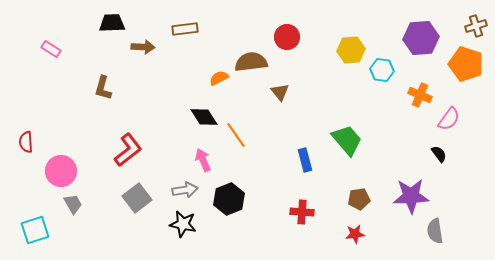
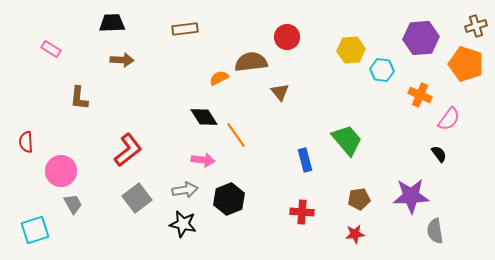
brown arrow: moved 21 px left, 13 px down
brown L-shape: moved 24 px left, 10 px down; rotated 10 degrees counterclockwise
pink arrow: rotated 120 degrees clockwise
